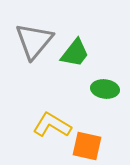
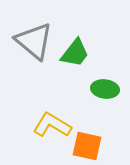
gray triangle: rotated 30 degrees counterclockwise
